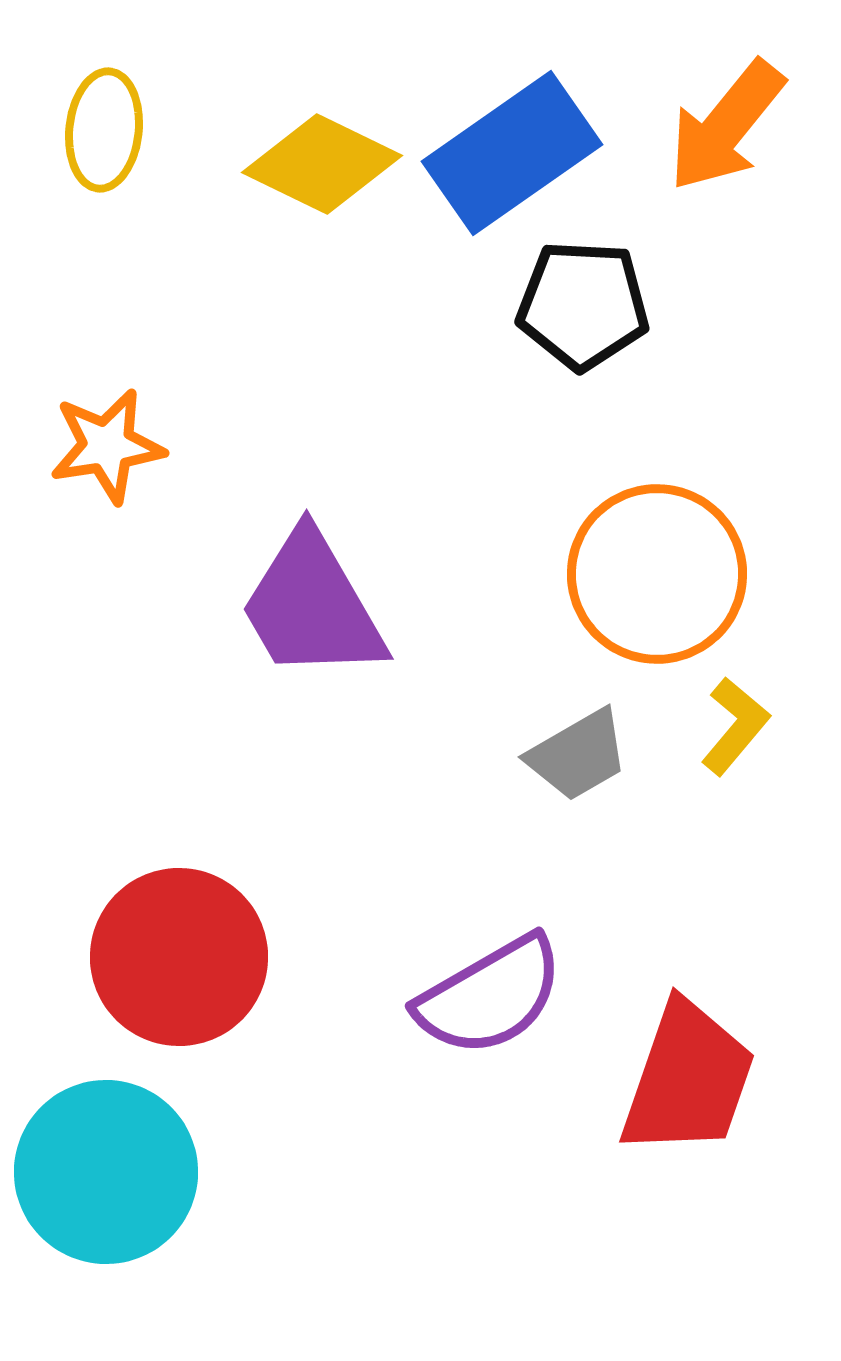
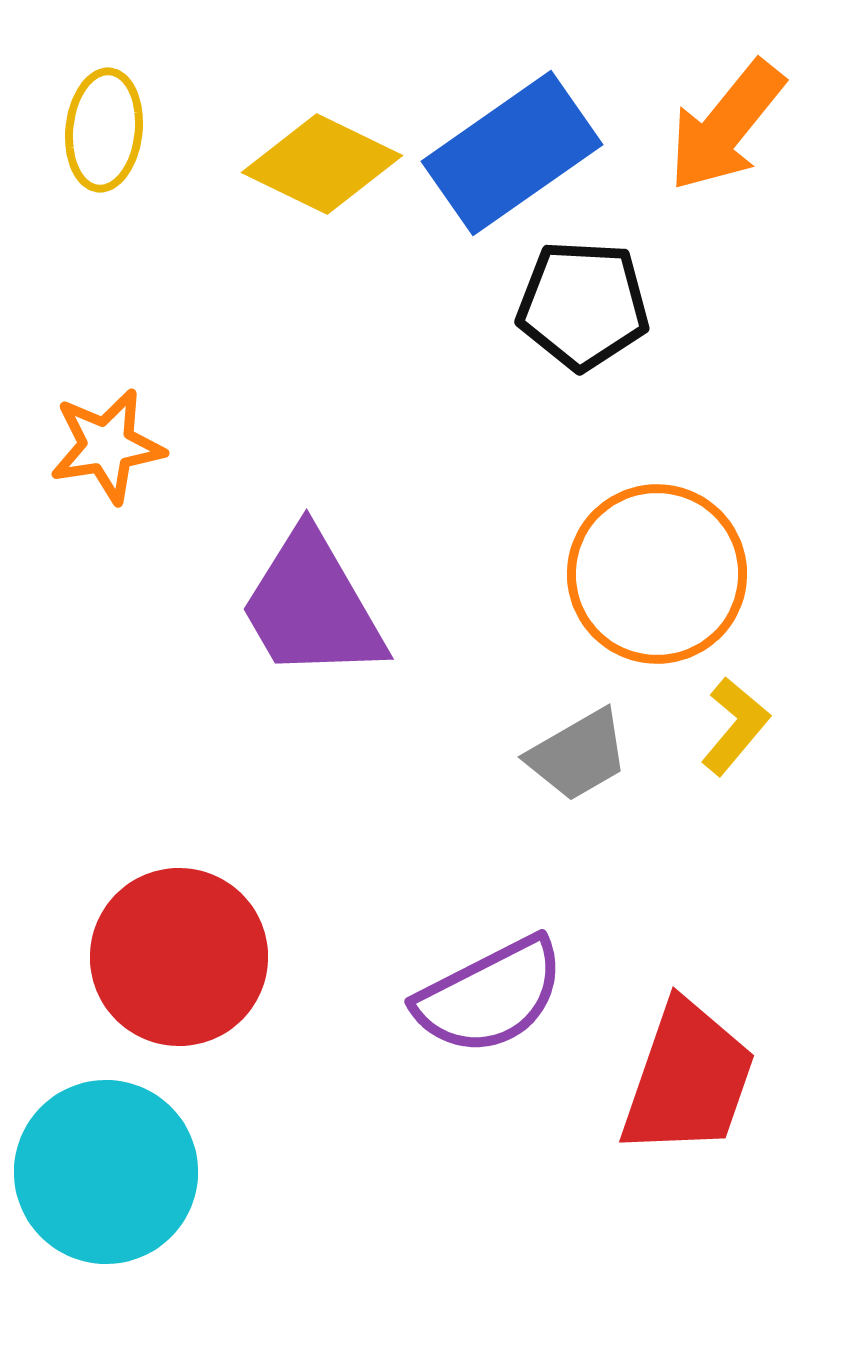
purple semicircle: rotated 3 degrees clockwise
